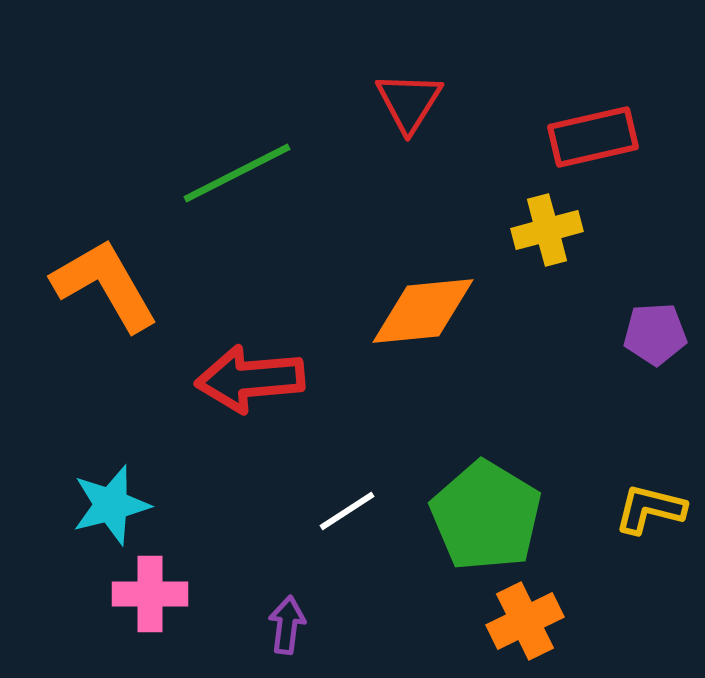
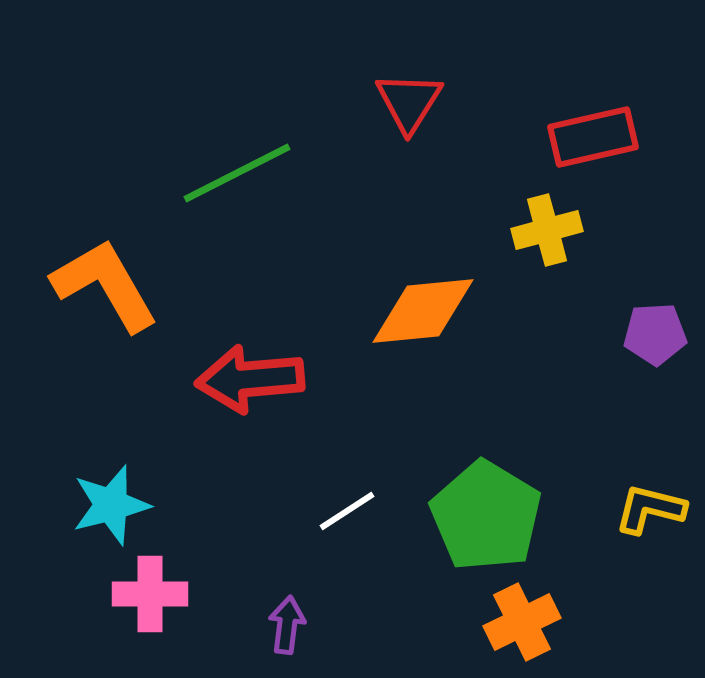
orange cross: moved 3 px left, 1 px down
